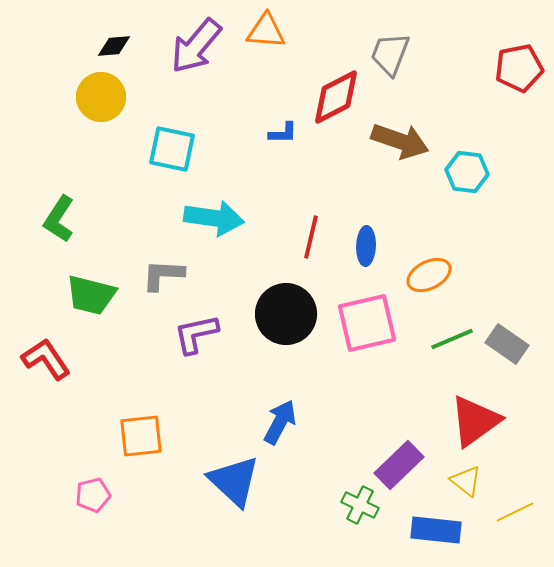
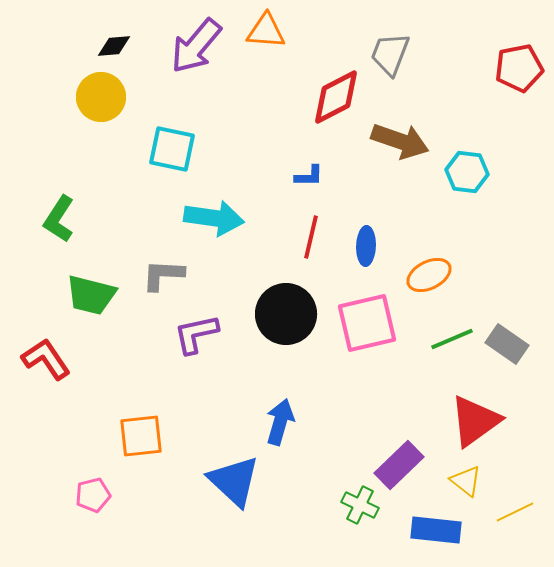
blue L-shape: moved 26 px right, 43 px down
blue arrow: rotated 12 degrees counterclockwise
